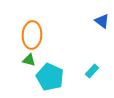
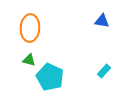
blue triangle: rotated 28 degrees counterclockwise
orange ellipse: moved 2 px left, 7 px up
cyan rectangle: moved 12 px right
